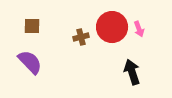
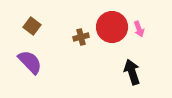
brown square: rotated 36 degrees clockwise
